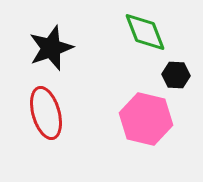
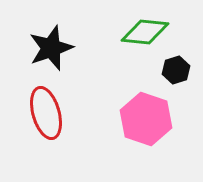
green diamond: rotated 63 degrees counterclockwise
black hexagon: moved 5 px up; rotated 20 degrees counterclockwise
pink hexagon: rotated 6 degrees clockwise
